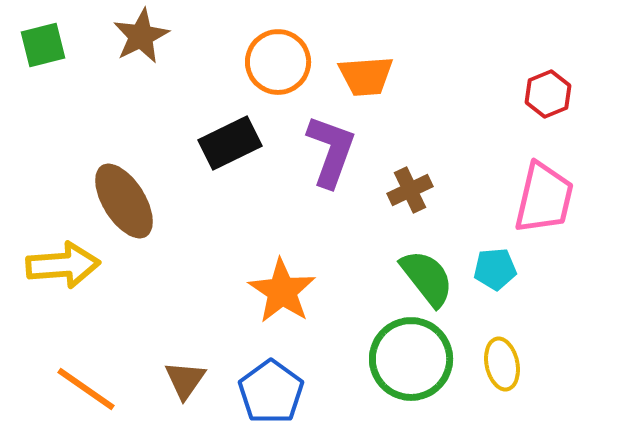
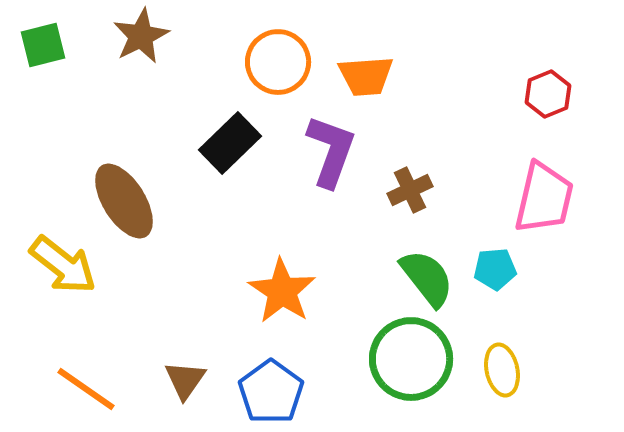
black rectangle: rotated 18 degrees counterclockwise
yellow arrow: rotated 42 degrees clockwise
yellow ellipse: moved 6 px down
